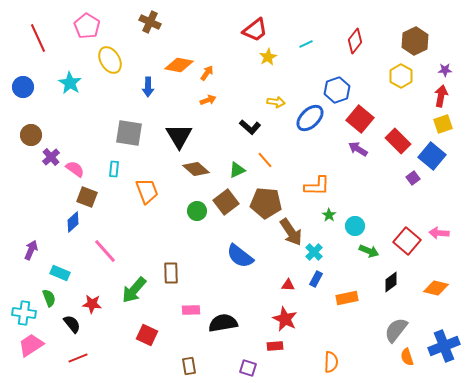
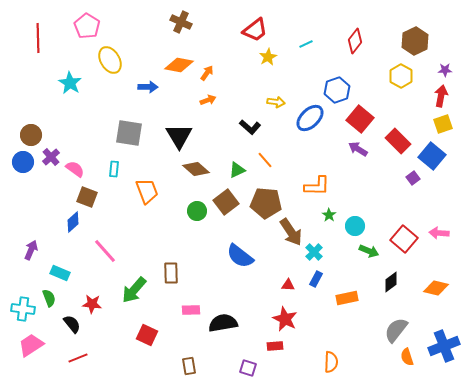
brown cross at (150, 22): moved 31 px right
red line at (38, 38): rotated 24 degrees clockwise
blue circle at (23, 87): moved 75 px down
blue arrow at (148, 87): rotated 90 degrees counterclockwise
red square at (407, 241): moved 3 px left, 2 px up
cyan cross at (24, 313): moved 1 px left, 4 px up
